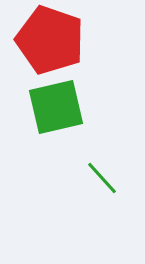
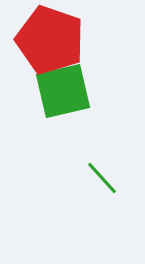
green square: moved 7 px right, 16 px up
